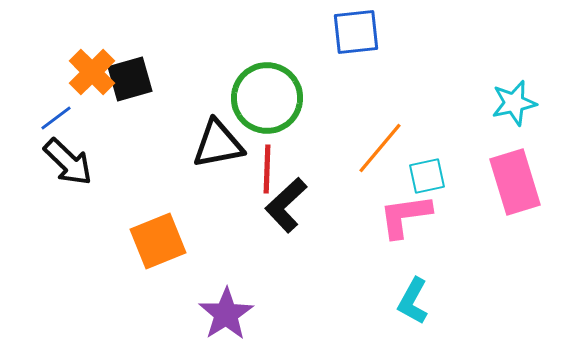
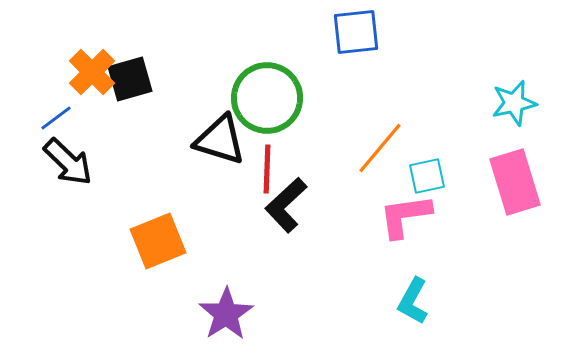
black triangle: moved 2 px right, 4 px up; rotated 28 degrees clockwise
